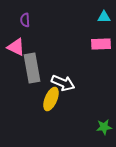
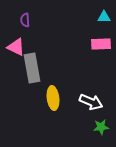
white arrow: moved 28 px right, 19 px down
yellow ellipse: moved 2 px right, 1 px up; rotated 30 degrees counterclockwise
green star: moved 3 px left
